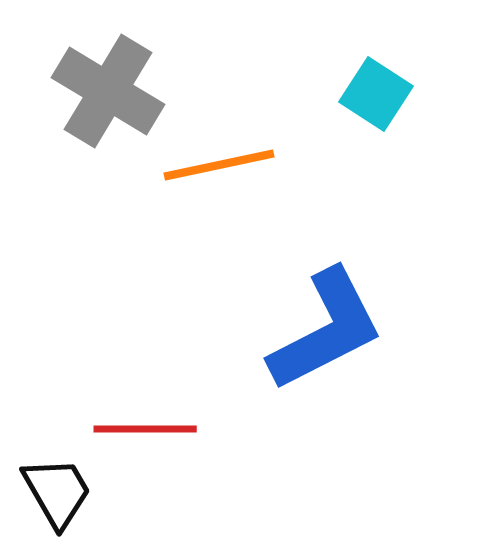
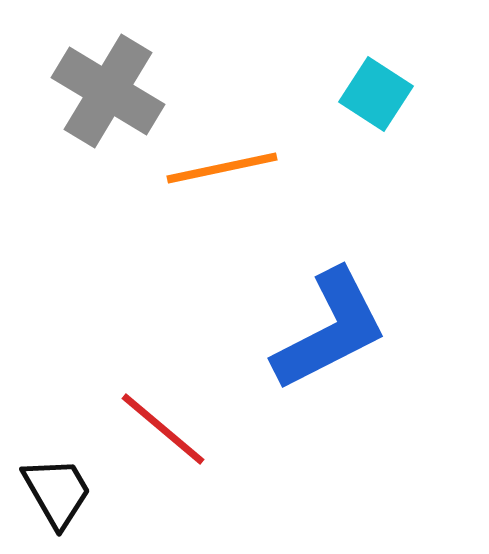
orange line: moved 3 px right, 3 px down
blue L-shape: moved 4 px right
red line: moved 18 px right; rotated 40 degrees clockwise
